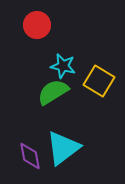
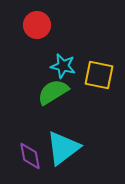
yellow square: moved 6 px up; rotated 20 degrees counterclockwise
